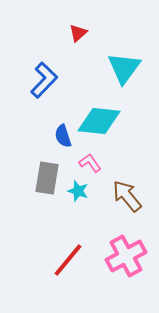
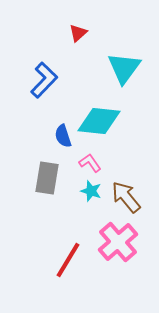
cyan star: moved 13 px right
brown arrow: moved 1 px left, 1 px down
pink cross: moved 8 px left, 14 px up; rotated 12 degrees counterclockwise
red line: rotated 9 degrees counterclockwise
